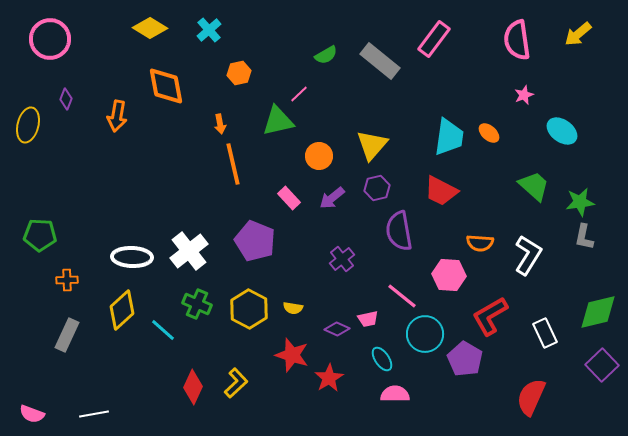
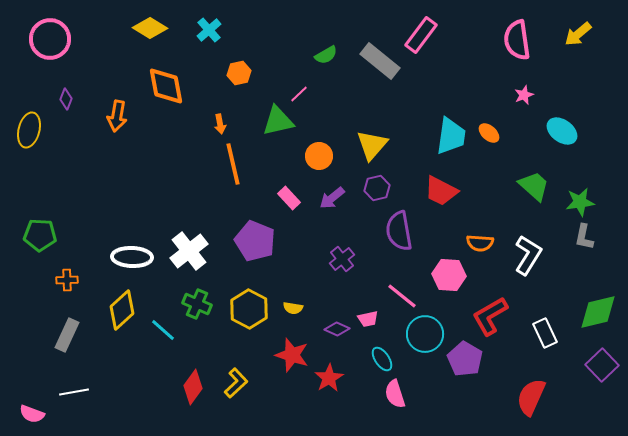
pink rectangle at (434, 39): moved 13 px left, 4 px up
yellow ellipse at (28, 125): moved 1 px right, 5 px down
cyan trapezoid at (449, 137): moved 2 px right, 1 px up
red diamond at (193, 387): rotated 12 degrees clockwise
pink semicircle at (395, 394): rotated 108 degrees counterclockwise
white line at (94, 414): moved 20 px left, 22 px up
